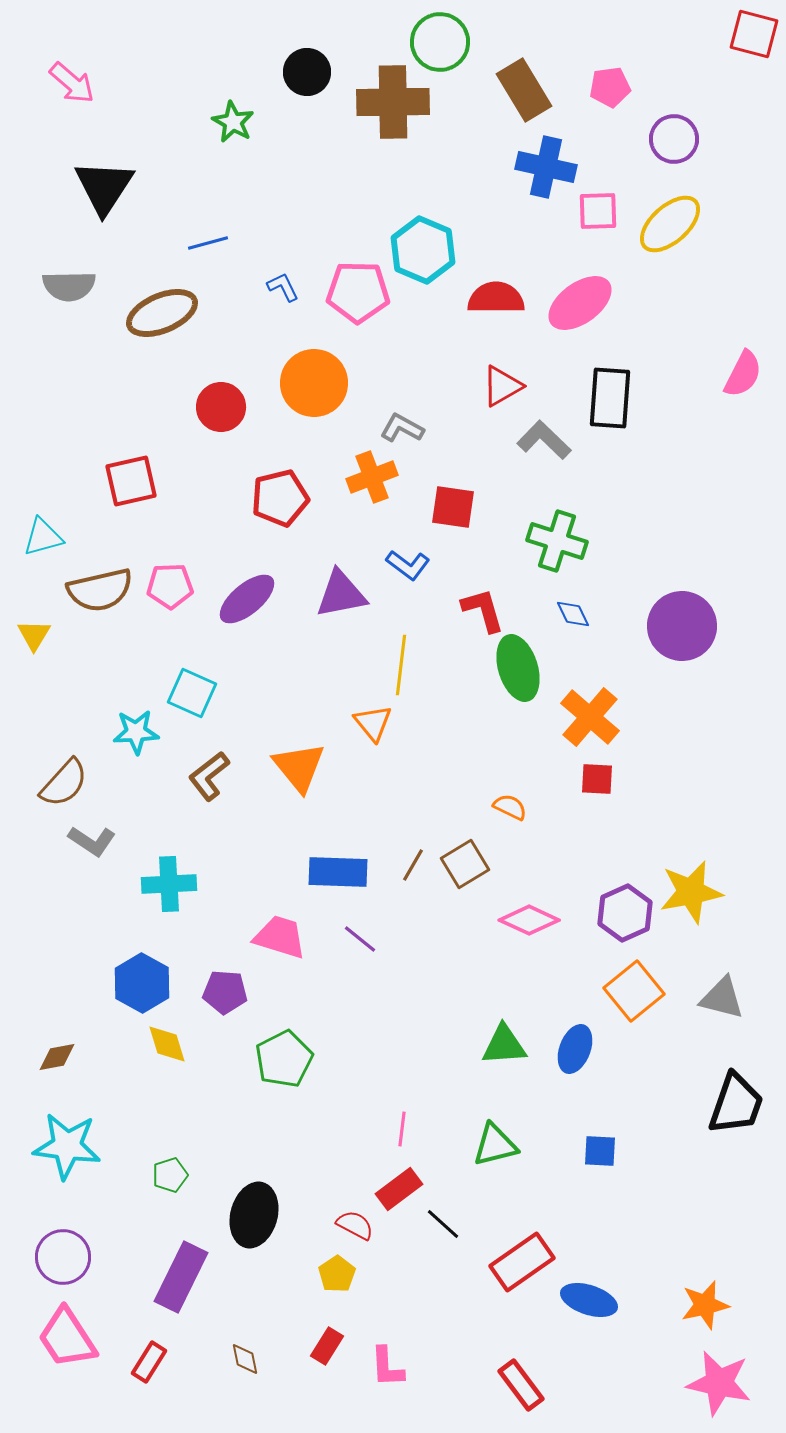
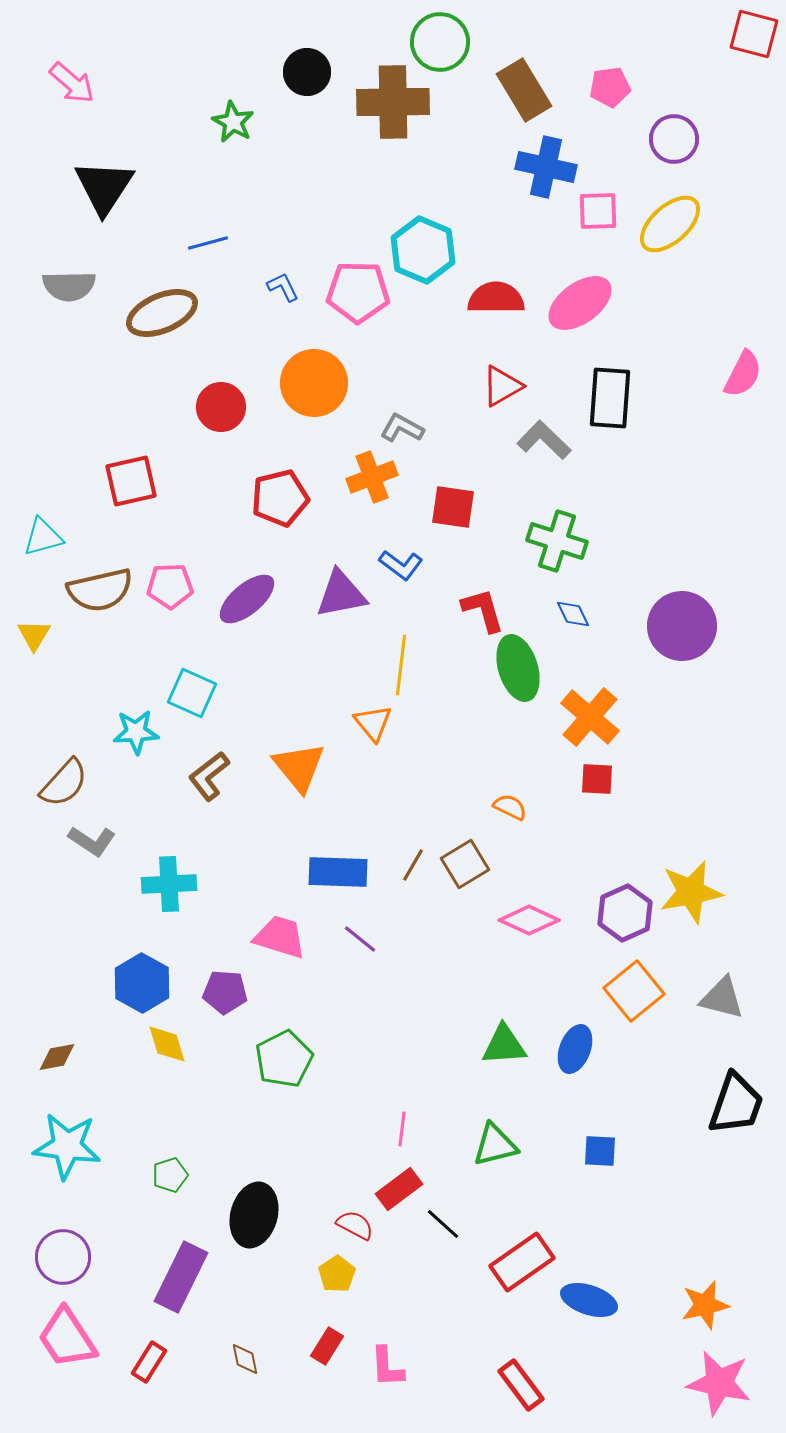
blue L-shape at (408, 565): moved 7 px left
